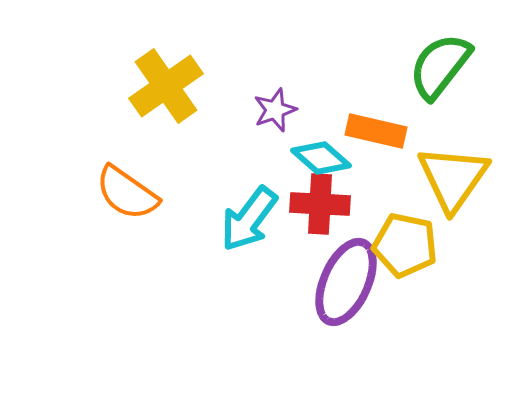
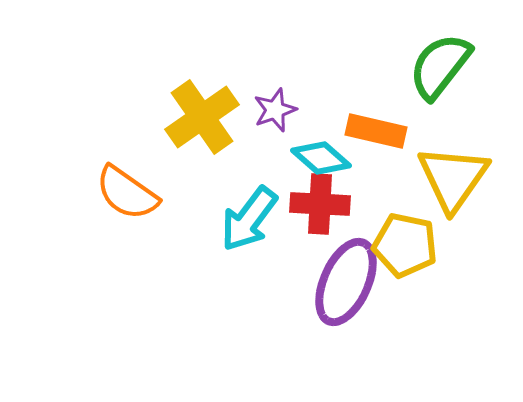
yellow cross: moved 36 px right, 31 px down
